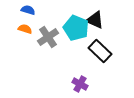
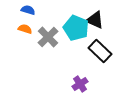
gray cross: rotated 10 degrees counterclockwise
purple cross: rotated 28 degrees clockwise
